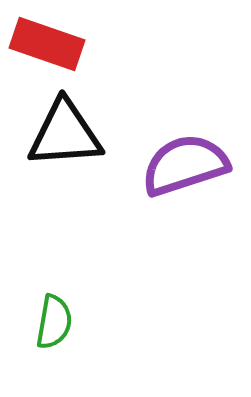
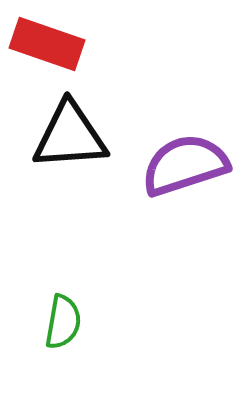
black triangle: moved 5 px right, 2 px down
green semicircle: moved 9 px right
